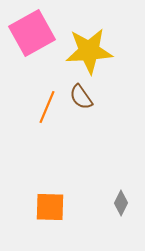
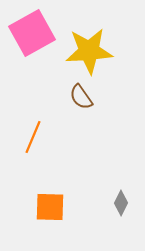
orange line: moved 14 px left, 30 px down
